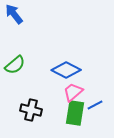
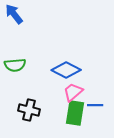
green semicircle: rotated 35 degrees clockwise
blue line: rotated 28 degrees clockwise
black cross: moved 2 px left
